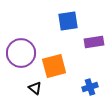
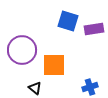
blue square: rotated 25 degrees clockwise
purple rectangle: moved 13 px up
purple circle: moved 1 px right, 3 px up
orange square: moved 1 px up; rotated 15 degrees clockwise
